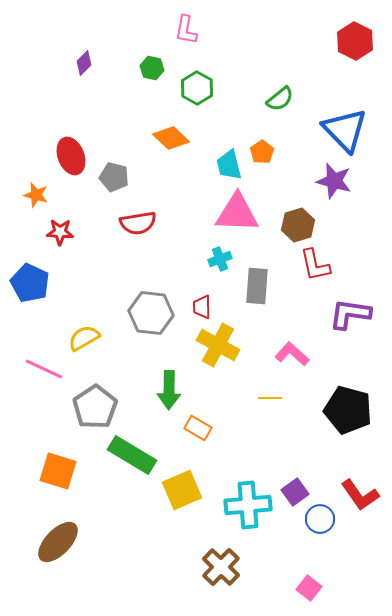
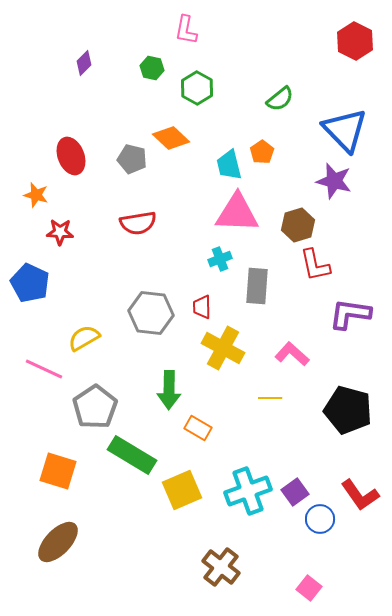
gray pentagon at (114, 177): moved 18 px right, 18 px up
yellow cross at (218, 345): moved 5 px right, 3 px down
cyan cross at (248, 505): moved 14 px up; rotated 15 degrees counterclockwise
brown cross at (221, 567): rotated 6 degrees counterclockwise
